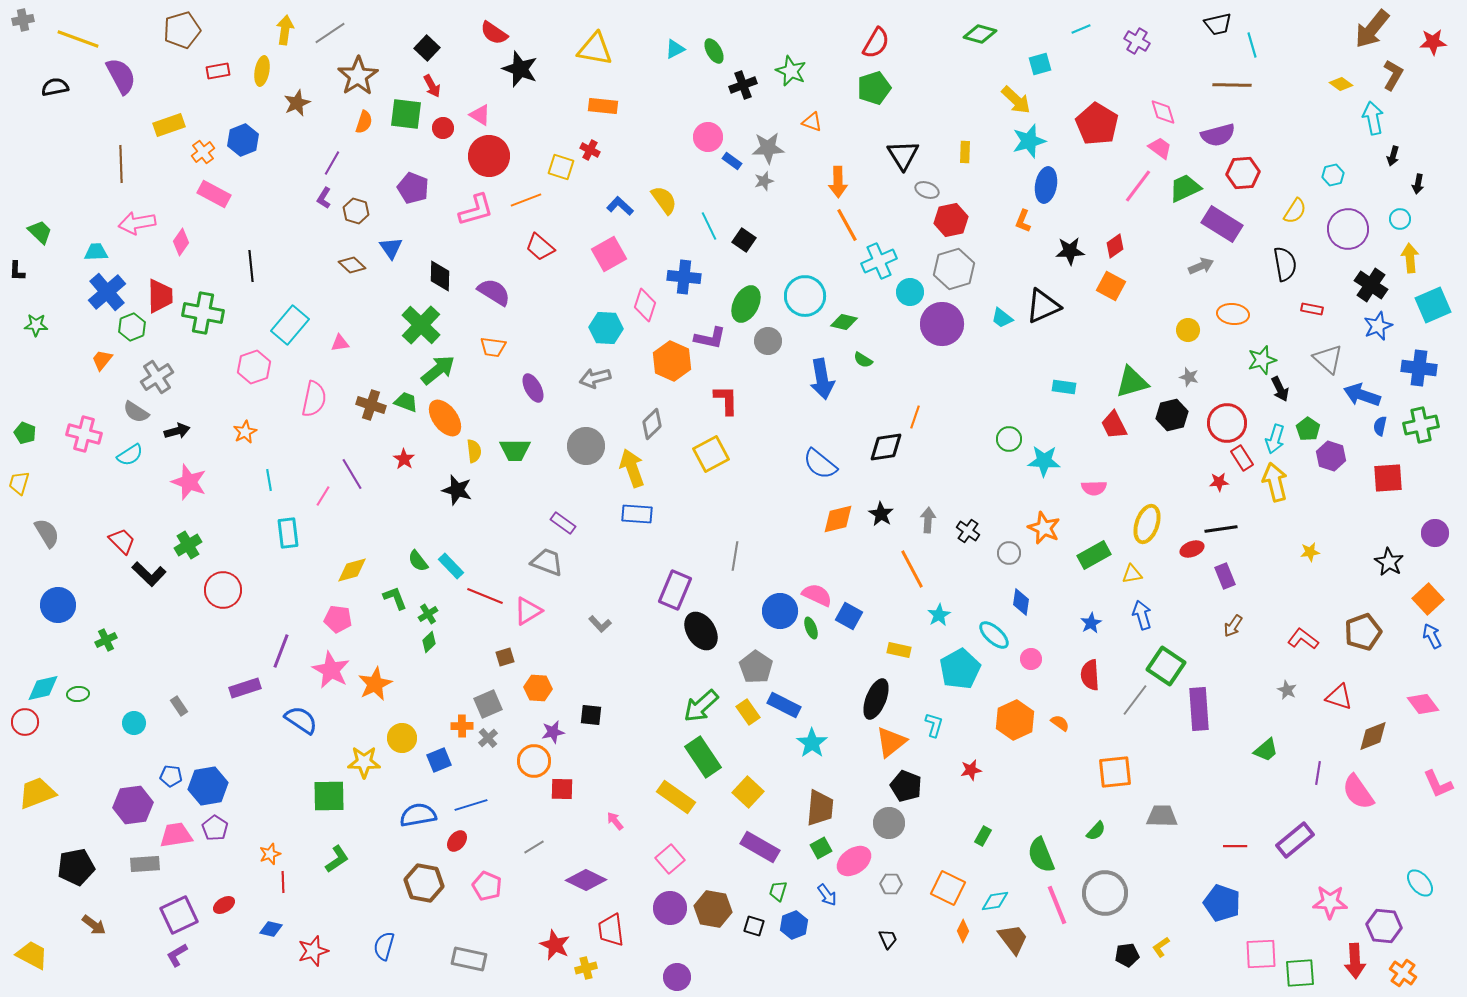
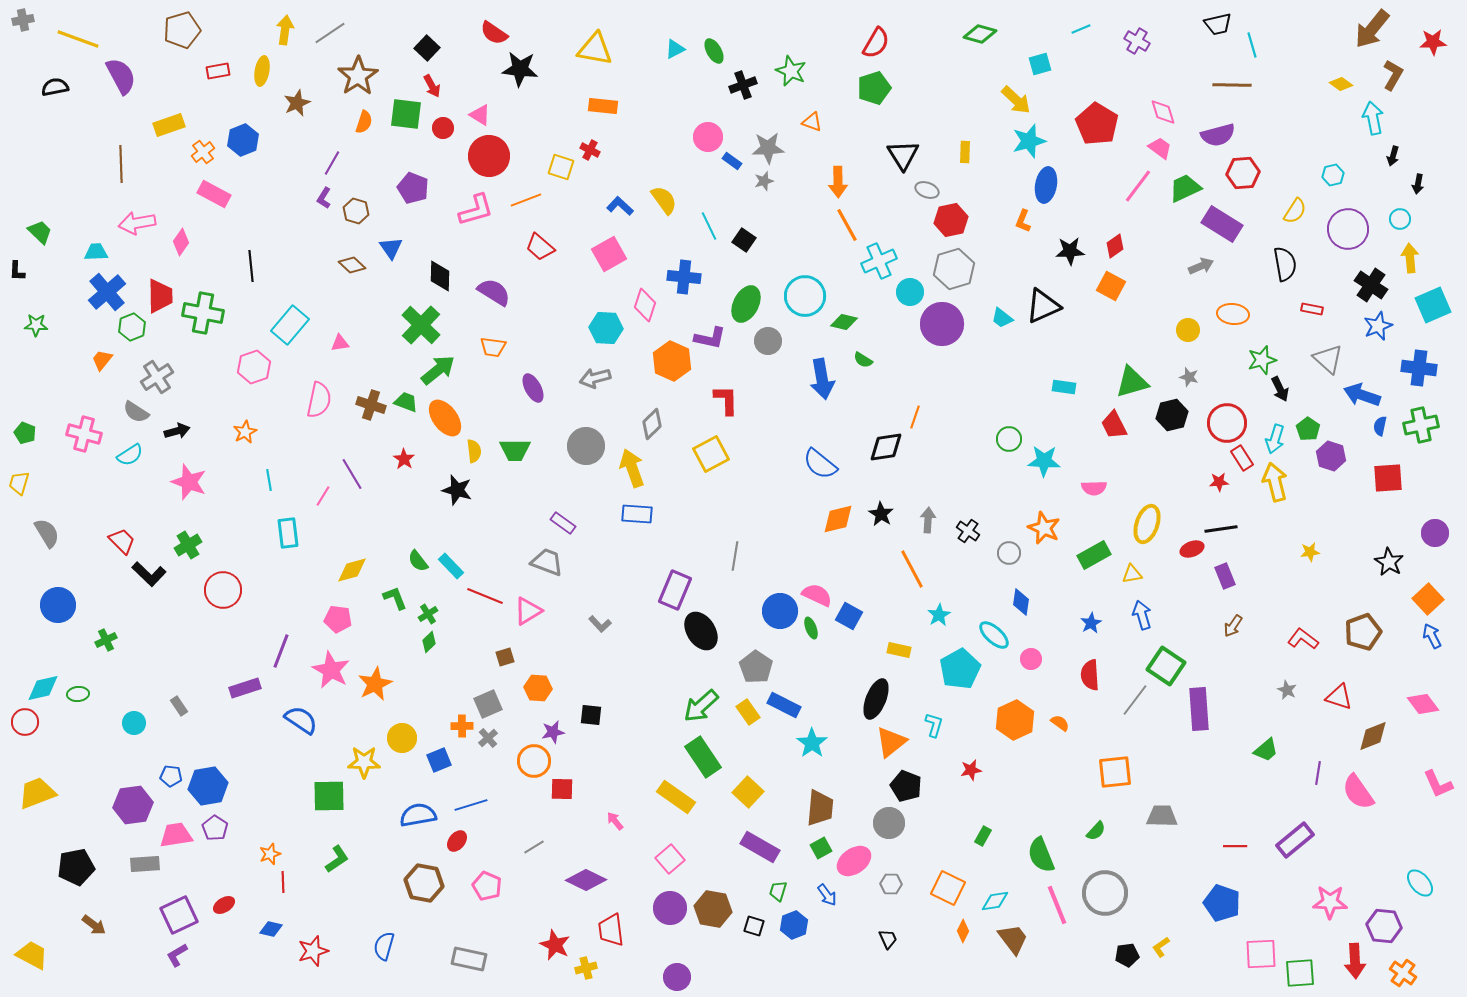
black star at (520, 69): rotated 15 degrees counterclockwise
pink semicircle at (314, 399): moved 5 px right, 1 px down
